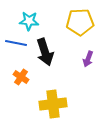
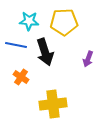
yellow pentagon: moved 16 px left
blue line: moved 2 px down
